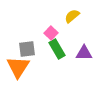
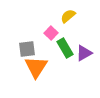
yellow semicircle: moved 4 px left
green rectangle: moved 8 px right, 1 px up
purple triangle: rotated 30 degrees counterclockwise
orange triangle: moved 18 px right
